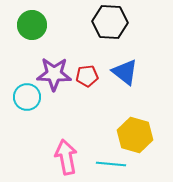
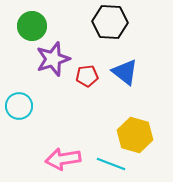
green circle: moved 1 px down
purple star: moved 1 px left, 15 px up; rotated 20 degrees counterclockwise
cyan circle: moved 8 px left, 9 px down
pink arrow: moved 3 px left, 2 px down; rotated 88 degrees counterclockwise
cyan line: rotated 16 degrees clockwise
